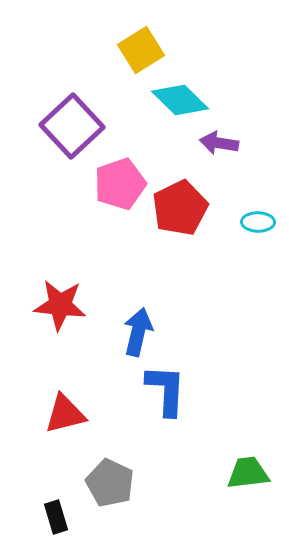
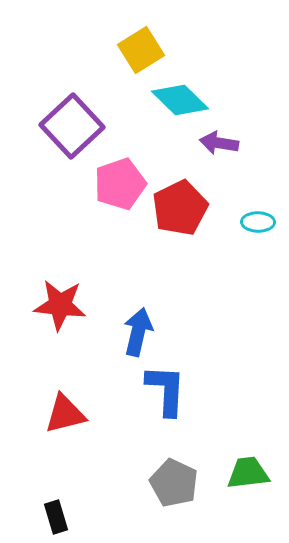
gray pentagon: moved 64 px right
